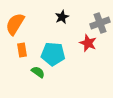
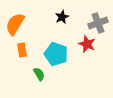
gray cross: moved 2 px left
red star: moved 1 px left, 1 px down
cyan pentagon: moved 3 px right; rotated 15 degrees clockwise
green semicircle: moved 1 px right, 2 px down; rotated 24 degrees clockwise
